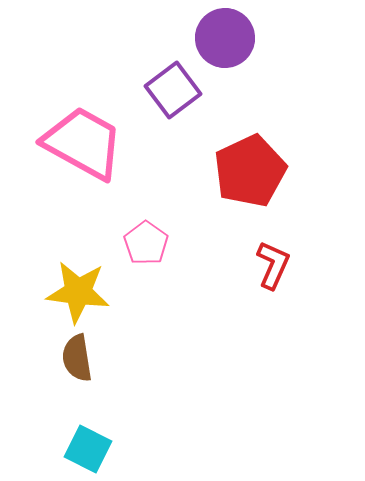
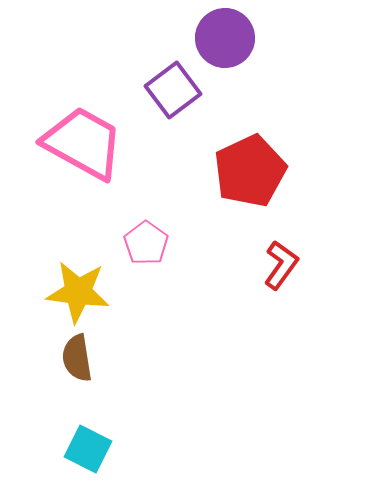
red L-shape: moved 8 px right; rotated 12 degrees clockwise
